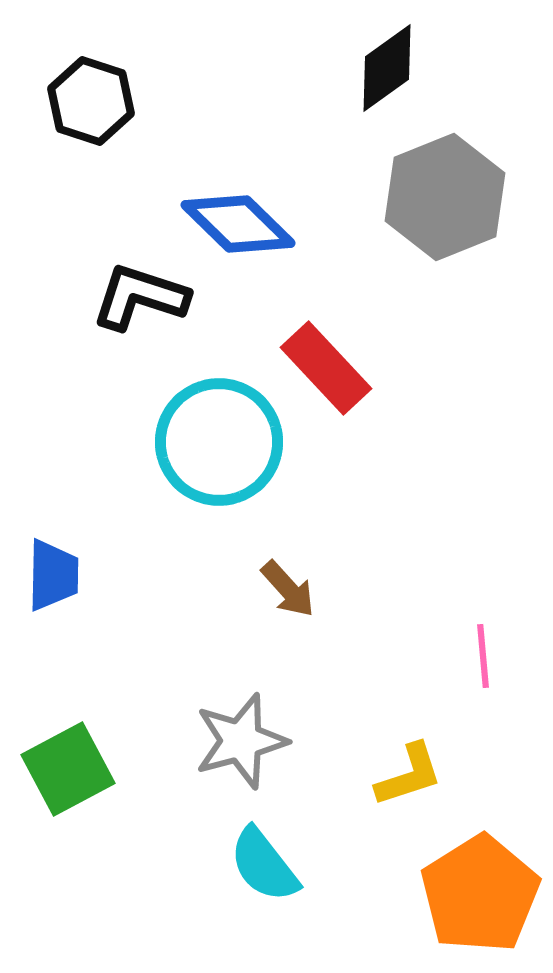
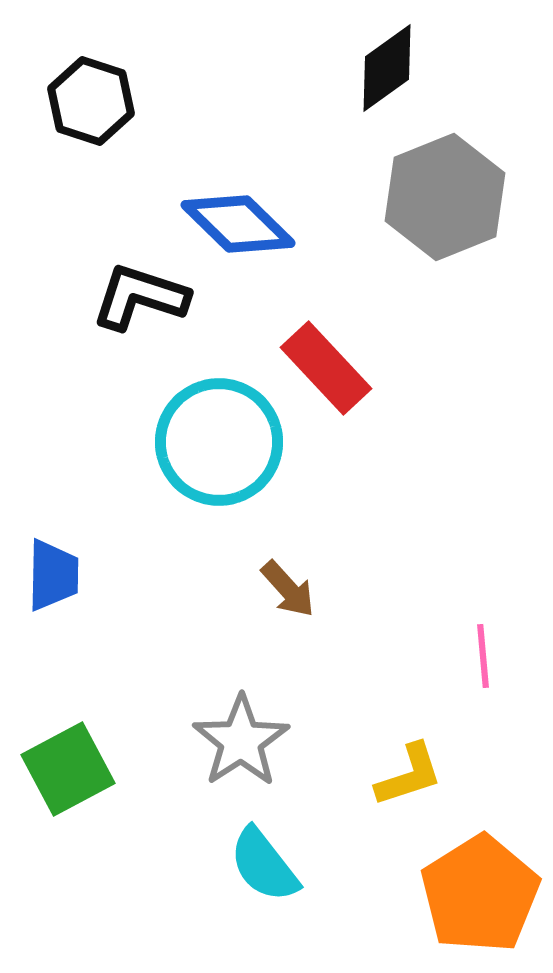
gray star: rotated 18 degrees counterclockwise
